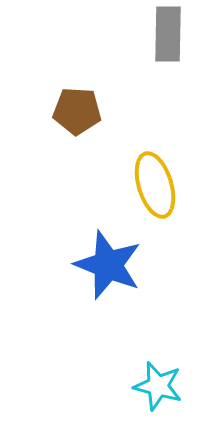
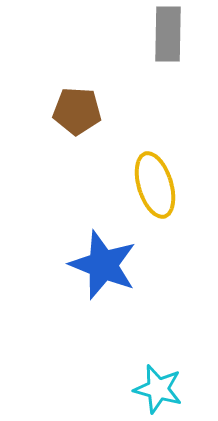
blue star: moved 5 px left
cyan star: moved 3 px down
